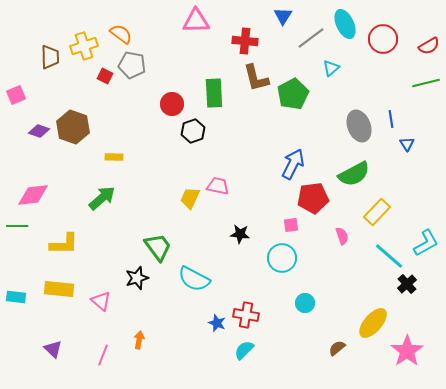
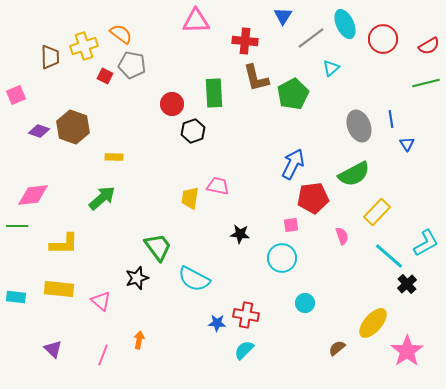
yellow trapezoid at (190, 198): rotated 15 degrees counterclockwise
blue star at (217, 323): rotated 18 degrees counterclockwise
